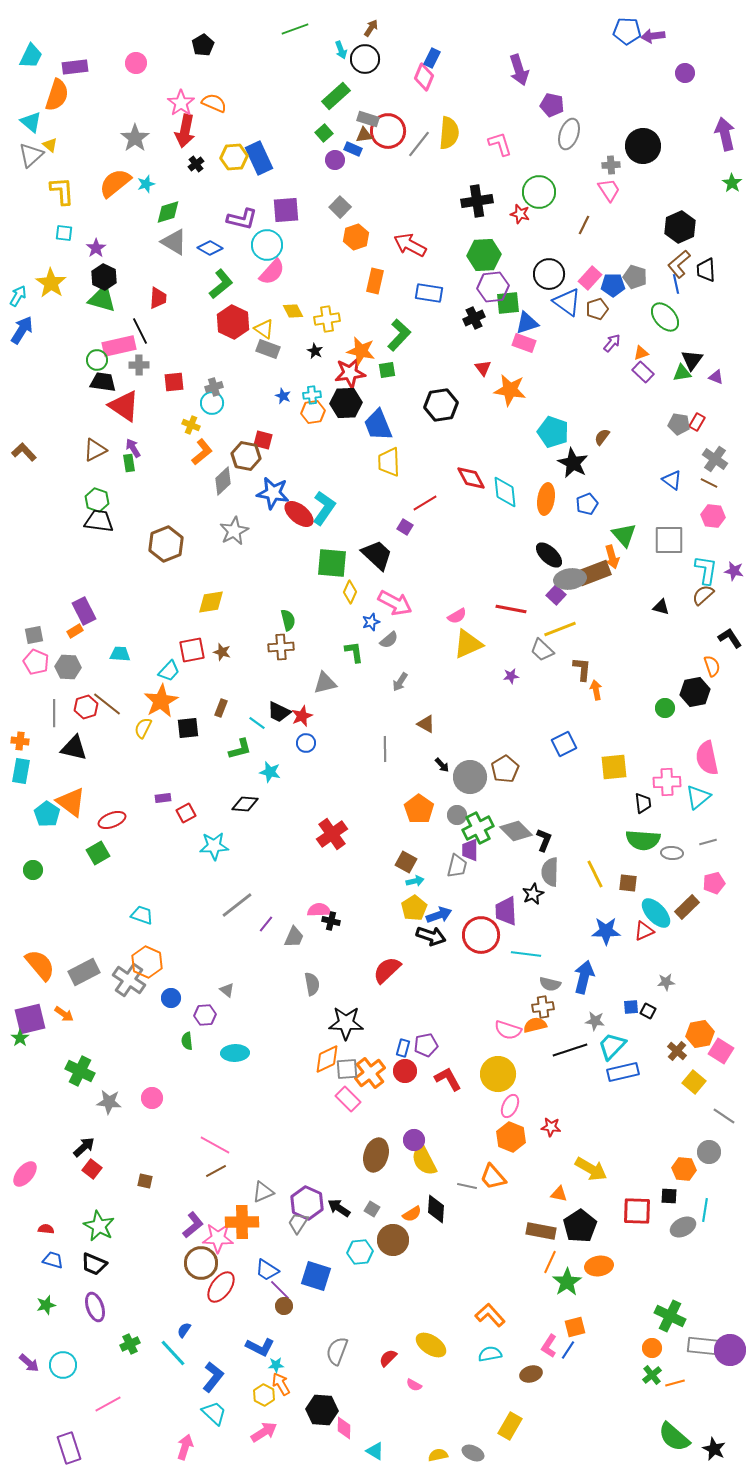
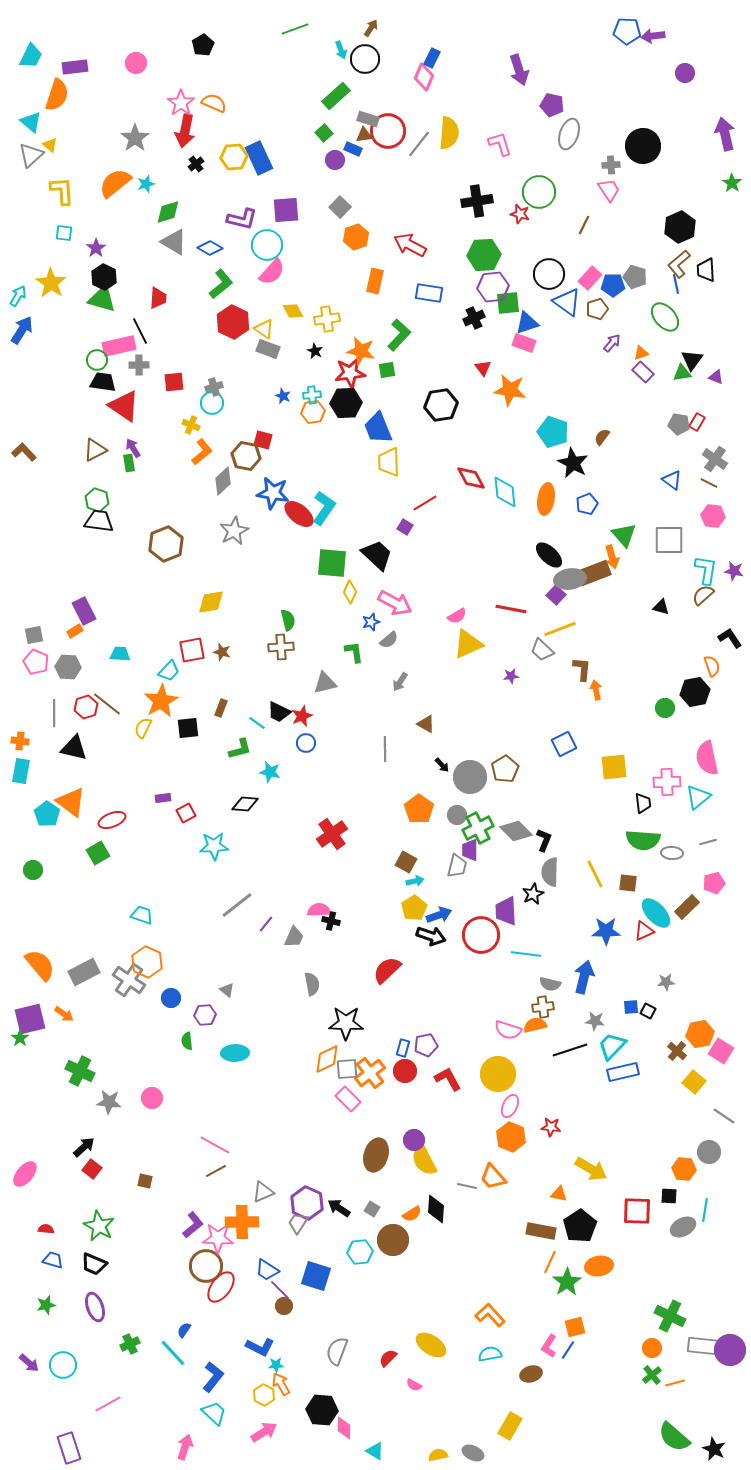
blue trapezoid at (378, 425): moved 3 px down
brown circle at (201, 1263): moved 5 px right, 3 px down
